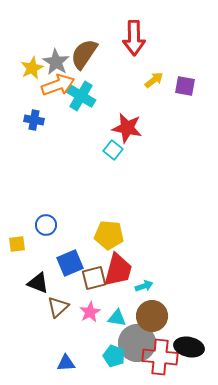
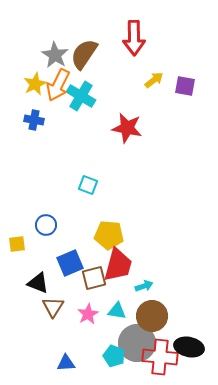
gray star: moved 1 px left, 7 px up
yellow star: moved 3 px right, 16 px down
orange arrow: rotated 136 degrees clockwise
cyan square: moved 25 px left, 35 px down; rotated 18 degrees counterclockwise
red trapezoid: moved 5 px up
brown triangle: moved 5 px left; rotated 15 degrees counterclockwise
pink star: moved 2 px left, 2 px down
cyan triangle: moved 7 px up
